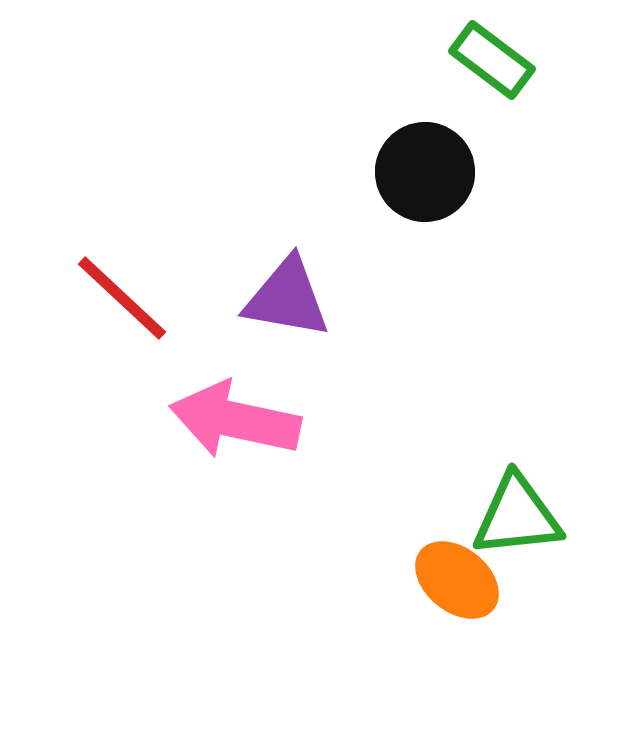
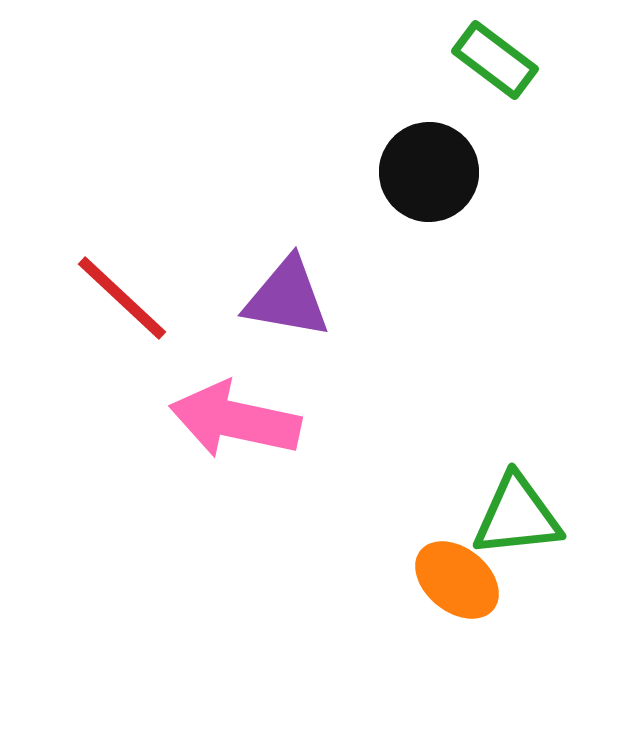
green rectangle: moved 3 px right
black circle: moved 4 px right
